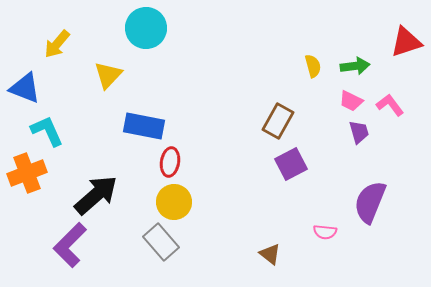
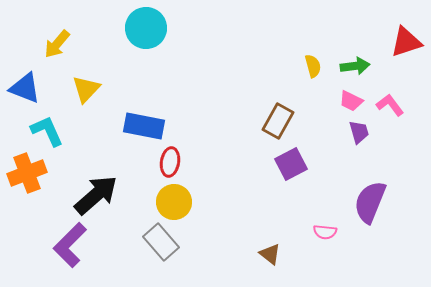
yellow triangle: moved 22 px left, 14 px down
